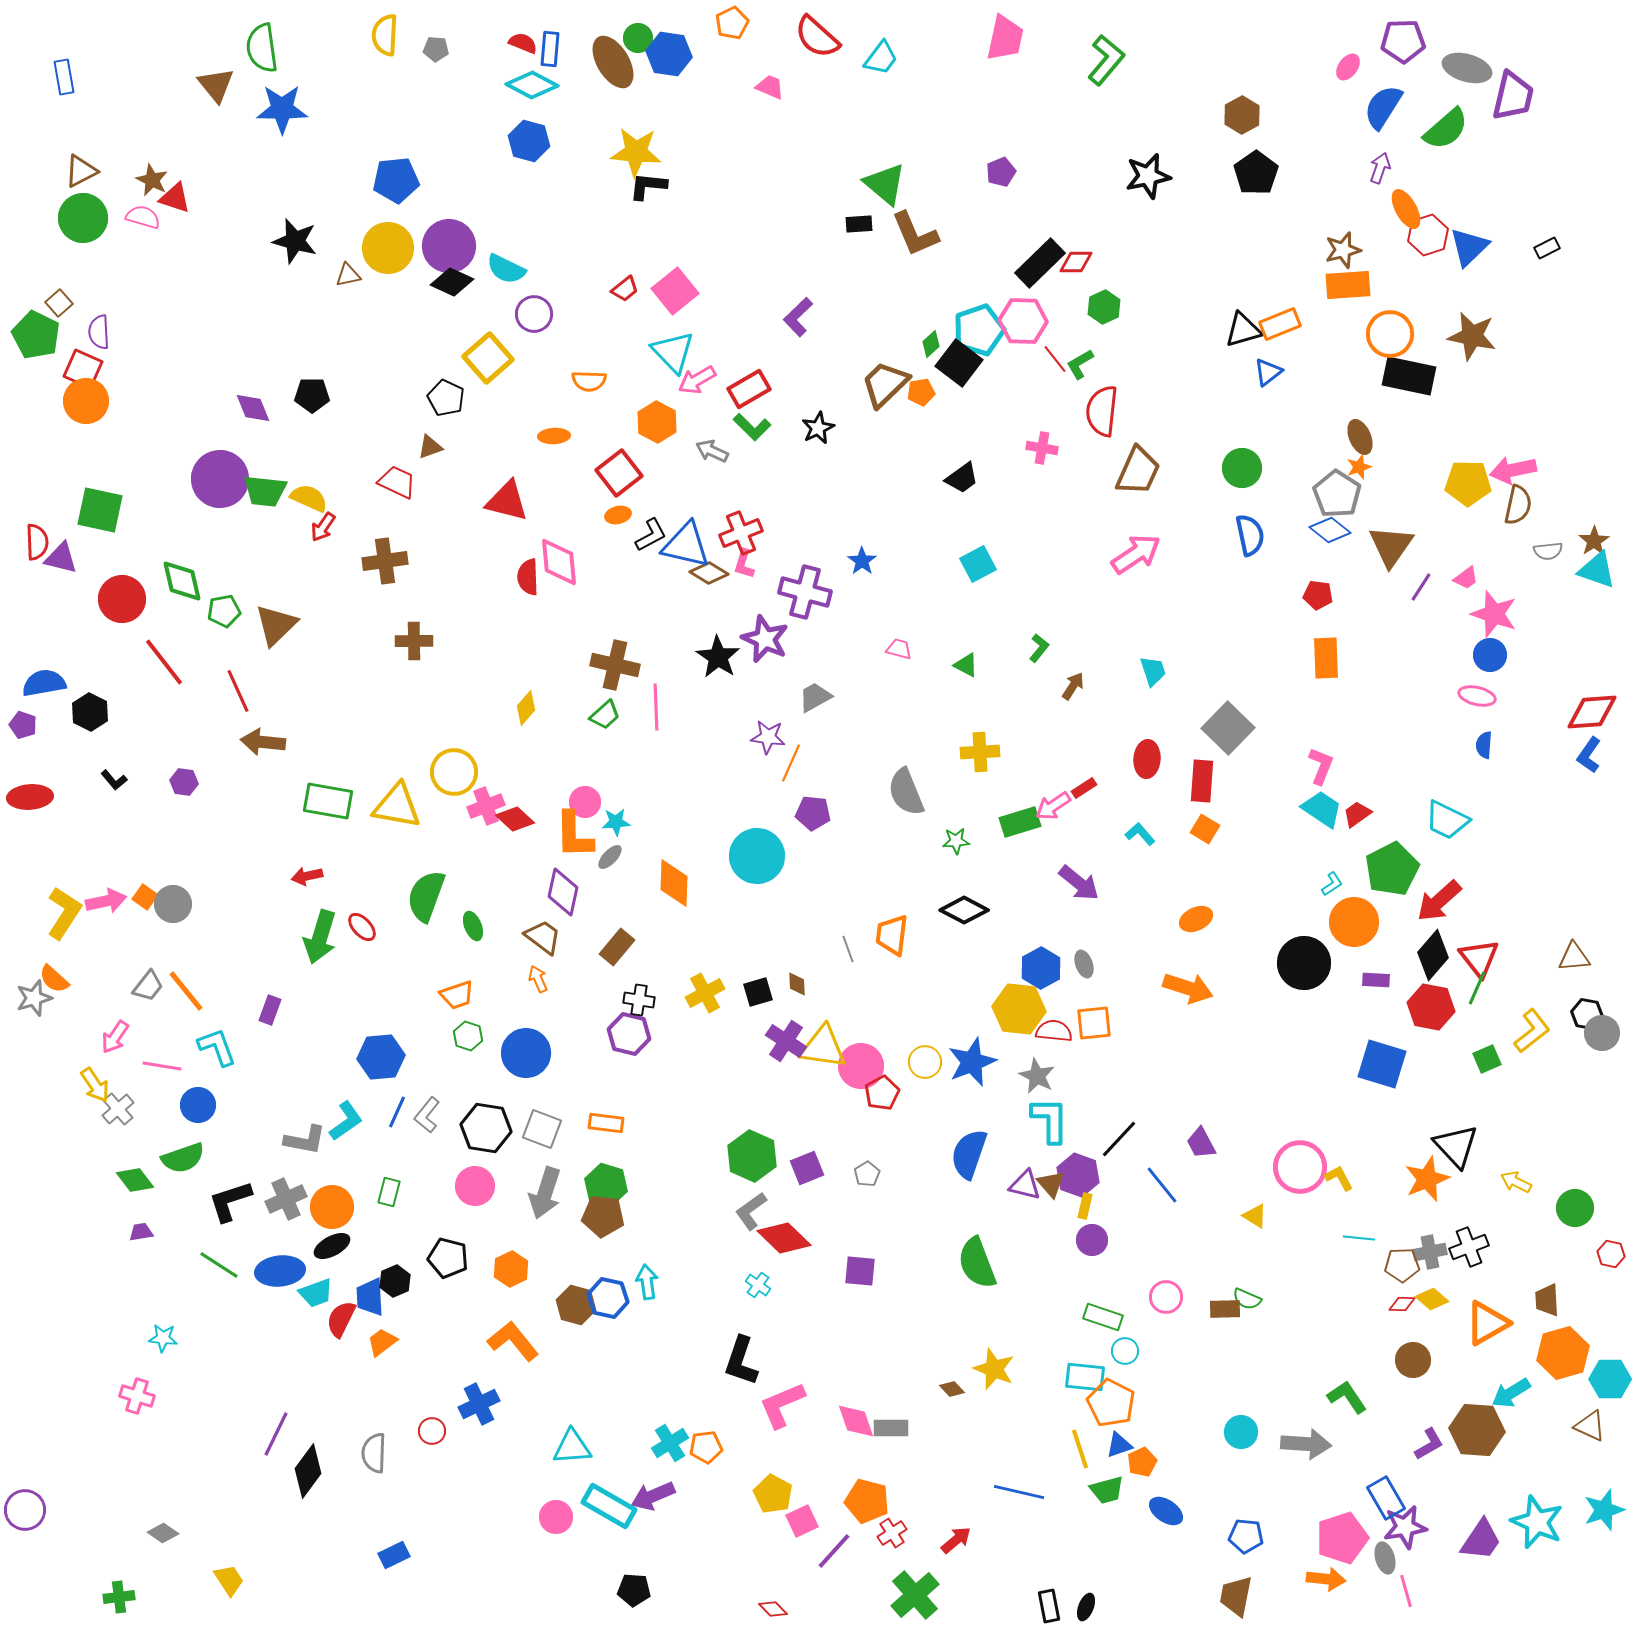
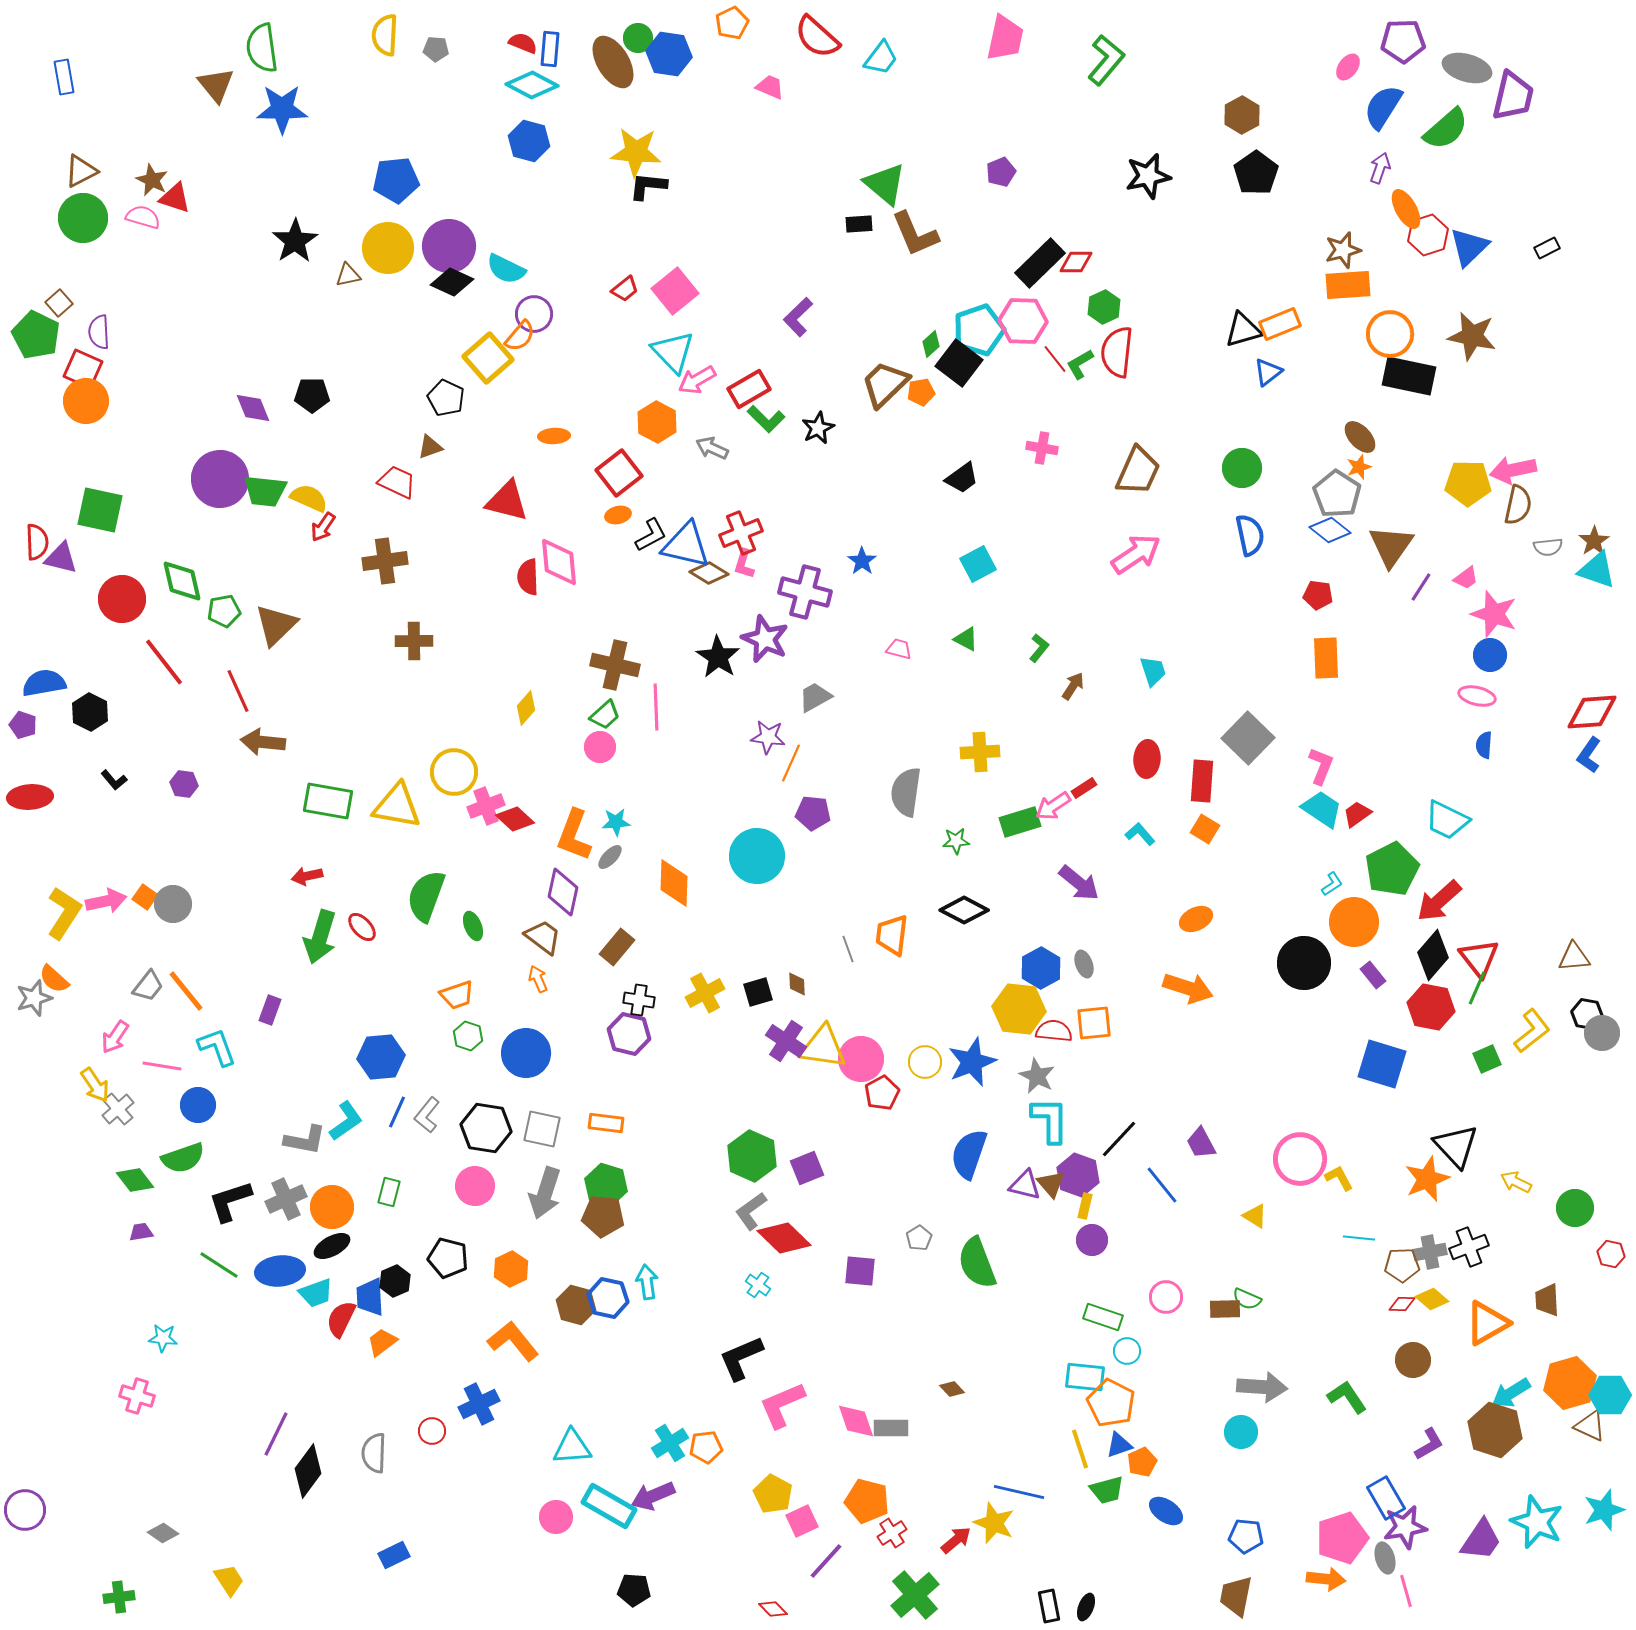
black star at (295, 241): rotated 24 degrees clockwise
orange semicircle at (589, 381): moved 69 px left, 45 px up; rotated 52 degrees counterclockwise
red semicircle at (1102, 411): moved 15 px right, 59 px up
green L-shape at (752, 427): moved 14 px right, 8 px up
brown ellipse at (1360, 437): rotated 20 degrees counterclockwise
gray arrow at (712, 451): moved 3 px up
gray semicircle at (1548, 551): moved 4 px up
green triangle at (966, 665): moved 26 px up
gray square at (1228, 728): moved 20 px right, 10 px down
purple hexagon at (184, 782): moved 2 px down
gray semicircle at (906, 792): rotated 30 degrees clockwise
pink circle at (585, 802): moved 15 px right, 55 px up
orange L-shape at (574, 835): rotated 22 degrees clockwise
purple rectangle at (1376, 980): moved 3 px left, 5 px up; rotated 48 degrees clockwise
pink circle at (861, 1066): moved 7 px up
gray square at (542, 1129): rotated 9 degrees counterclockwise
pink circle at (1300, 1167): moved 8 px up
gray pentagon at (867, 1174): moved 52 px right, 64 px down
cyan circle at (1125, 1351): moved 2 px right
orange hexagon at (1563, 1353): moved 7 px right, 30 px down
black L-shape at (741, 1361): moved 3 px up; rotated 48 degrees clockwise
yellow star at (994, 1369): moved 154 px down
cyan hexagon at (1610, 1379): moved 16 px down
brown hexagon at (1477, 1430): moved 18 px right; rotated 14 degrees clockwise
gray arrow at (1306, 1444): moved 44 px left, 57 px up
purple line at (834, 1551): moved 8 px left, 10 px down
